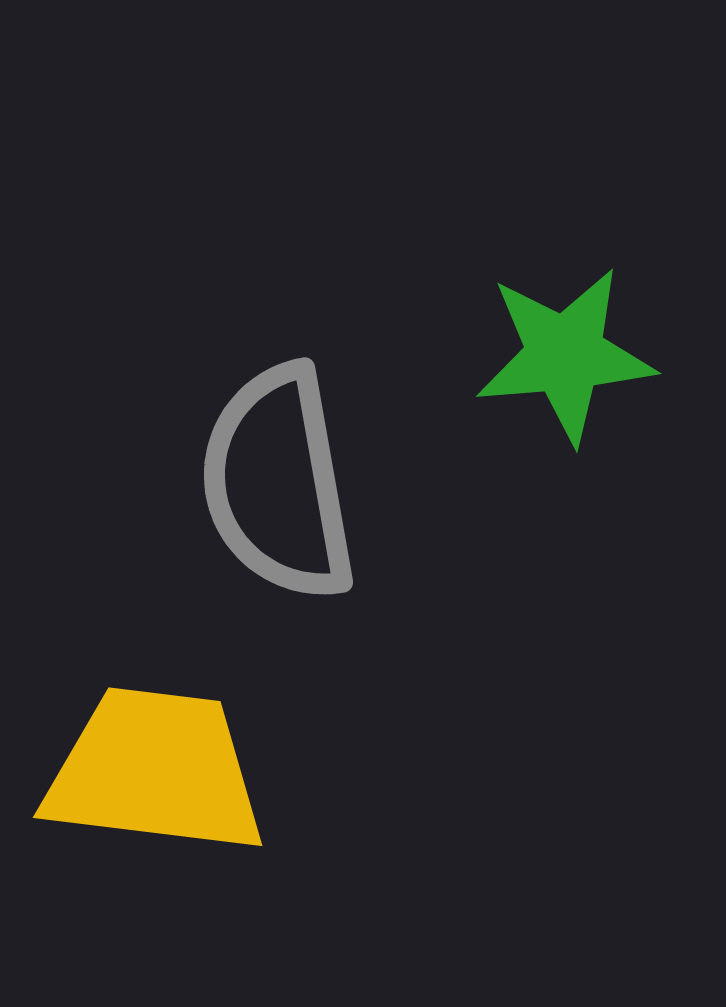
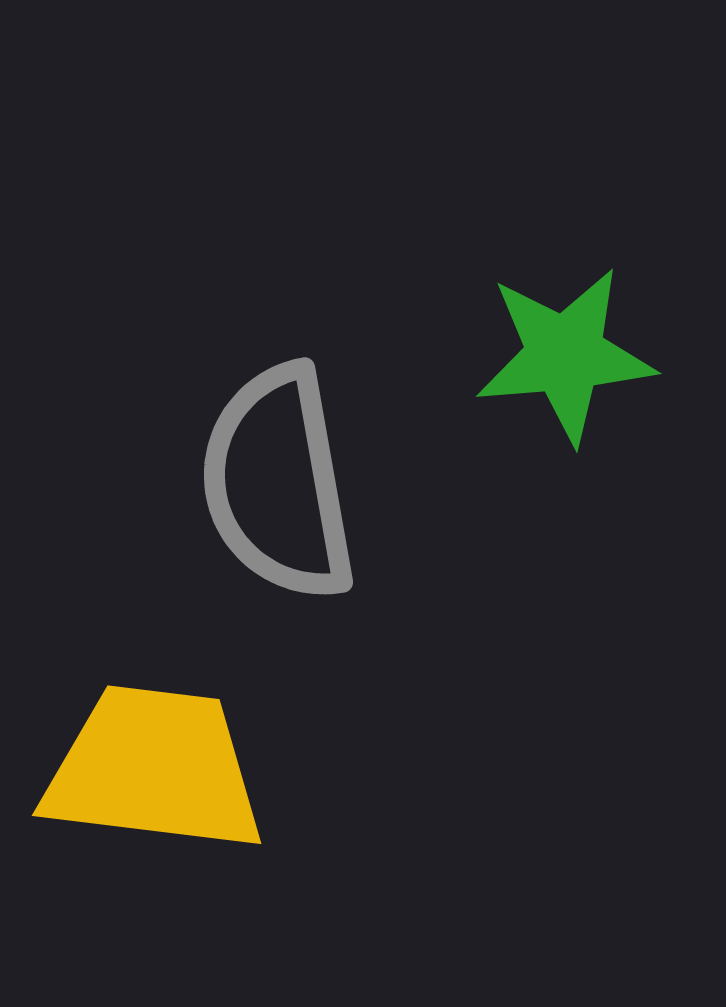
yellow trapezoid: moved 1 px left, 2 px up
